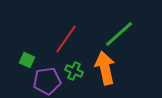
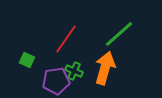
orange arrow: rotated 28 degrees clockwise
purple pentagon: moved 9 px right
